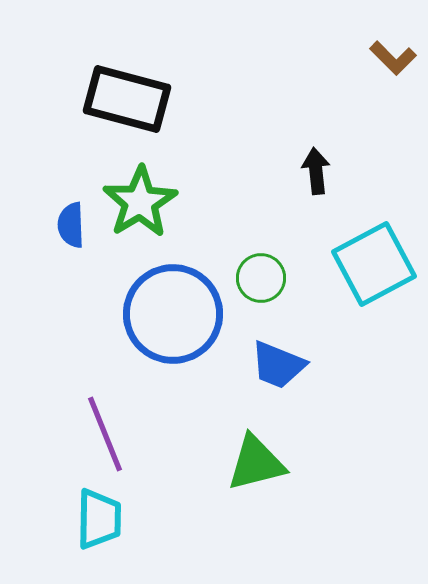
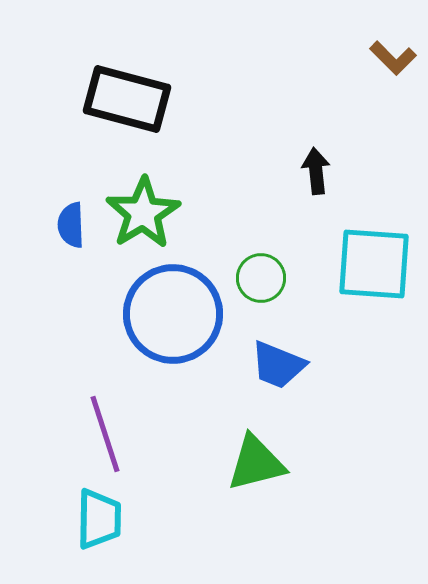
green star: moved 3 px right, 11 px down
cyan square: rotated 32 degrees clockwise
purple line: rotated 4 degrees clockwise
